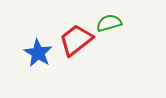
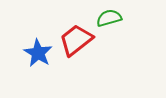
green semicircle: moved 5 px up
